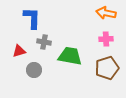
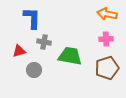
orange arrow: moved 1 px right, 1 px down
